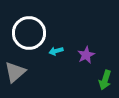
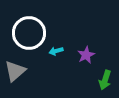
gray triangle: moved 1 px up
